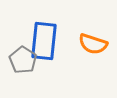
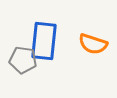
gray pentagon: rotated 24 degrees counterclockwise
